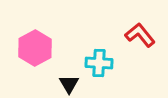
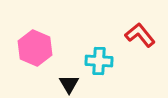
pink hexagon: rotated 8 degrees counterclockwise
cyan cross: moved 2 px up
